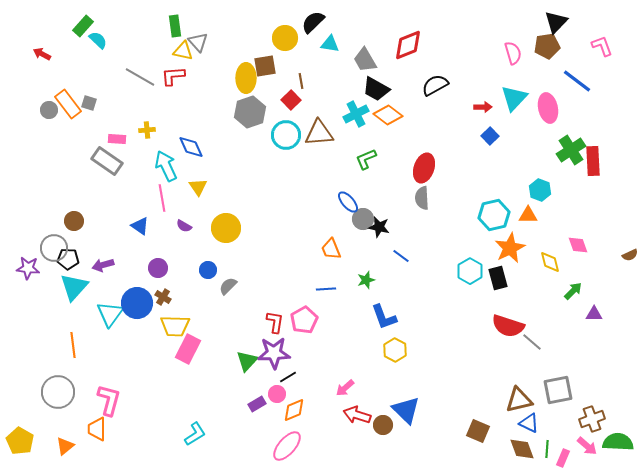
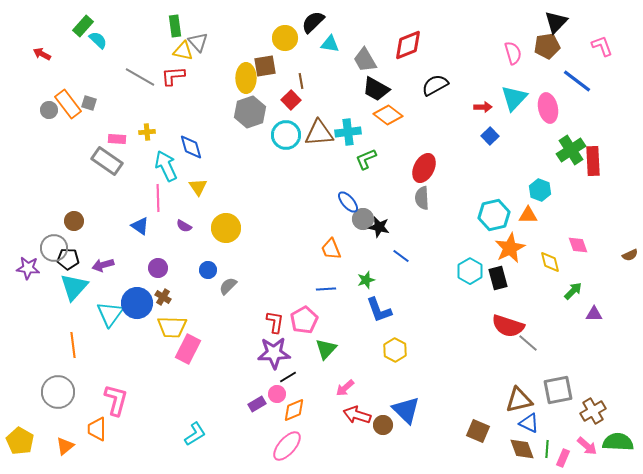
cyan cross at (356, 114): moved 8 px left, 18 px down; rotated 20 degrees clockwise
yellow cross at (147, 130): moved 2 px down
blue diamond at (191, 147): rotated 8 degrees clockwise
red ellipse at (424, 168): rotated 8 degrees clockwise
pink line at (162, 198): moved 4 px left; rotated 8 degrees clockwise
blue L-shape at (384, 317): moved 5 px left, 7 px up
yellow trapezoid at (175, 326): moved 3 px left, 1 px down
gray line at (532, 342): moved 4 px left, 1 px down
green triangle at (247, 361): moved 79 px right, 12 px up
pink L-shape at (109, 400): moved 7 px right
brown cross at (592, 419): moved 1 px right, 8 px up; rotated 10 degrees counterclockwise
